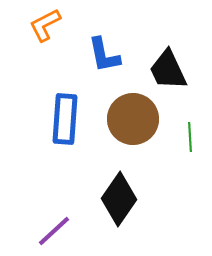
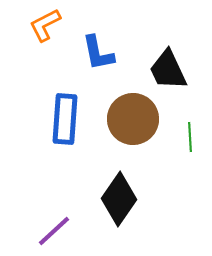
blue L-shape: moved 6 px left, 2 px up
